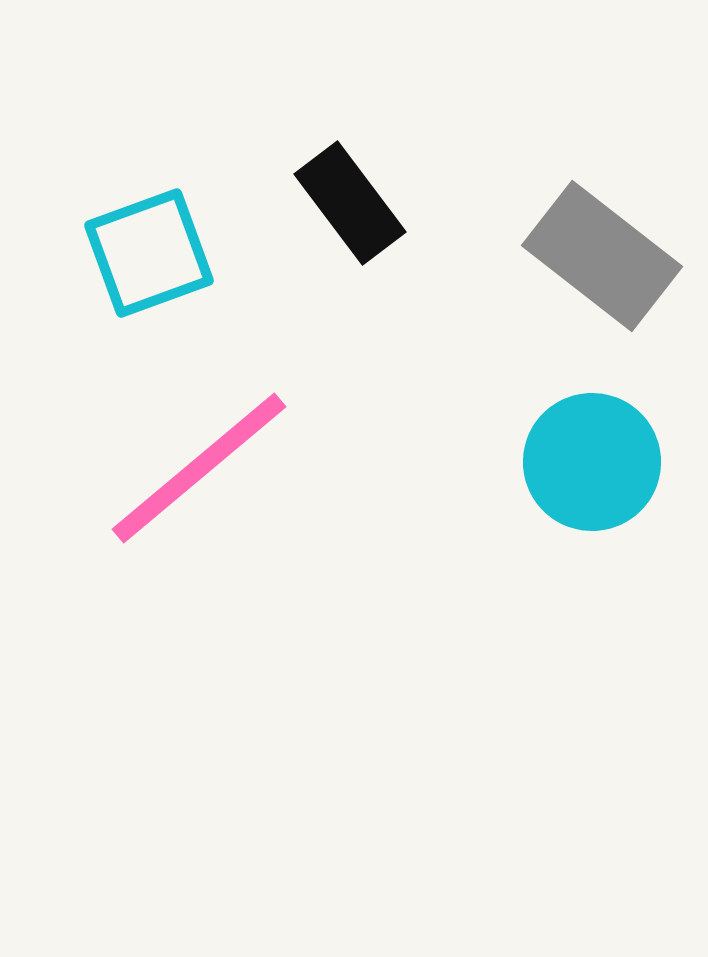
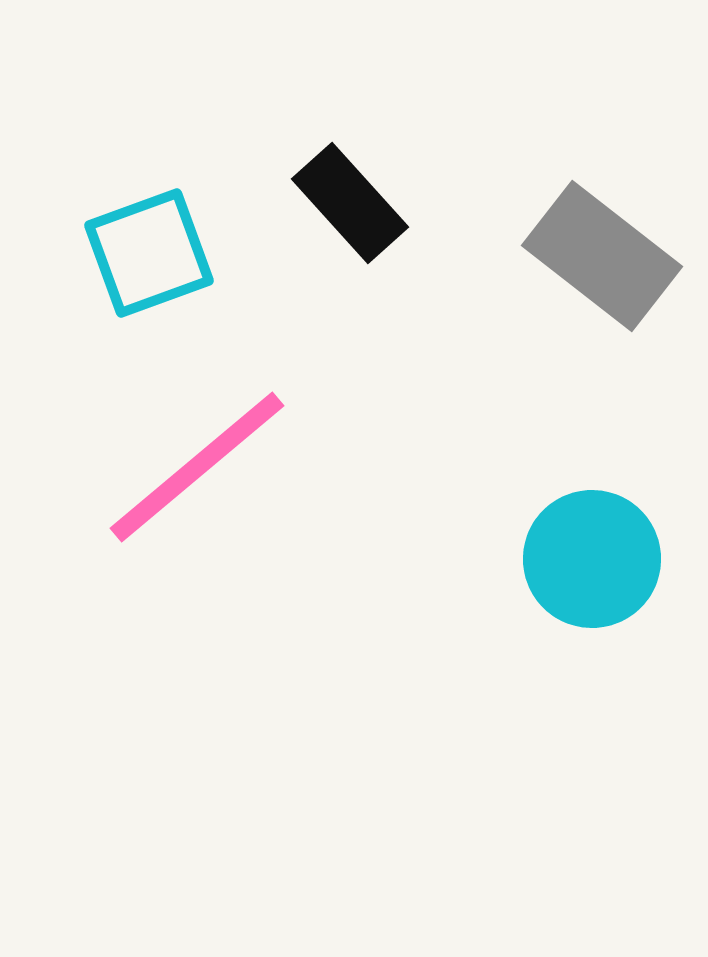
black rectangle: rotated 5 degrees counterclockwise
cyan circle: moved 97 px down
pink line: moved 2 px left, 1 px up
